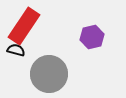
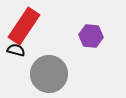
purple hexagon: moved 1 px left, 1 px up; rotated 20 degrees clockwise
